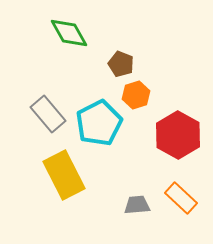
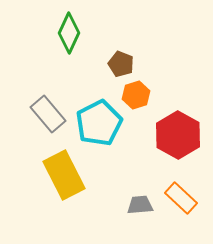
green diamond: rotated 54 degrees clockwise
gray trapezoid: moved 3 px right
